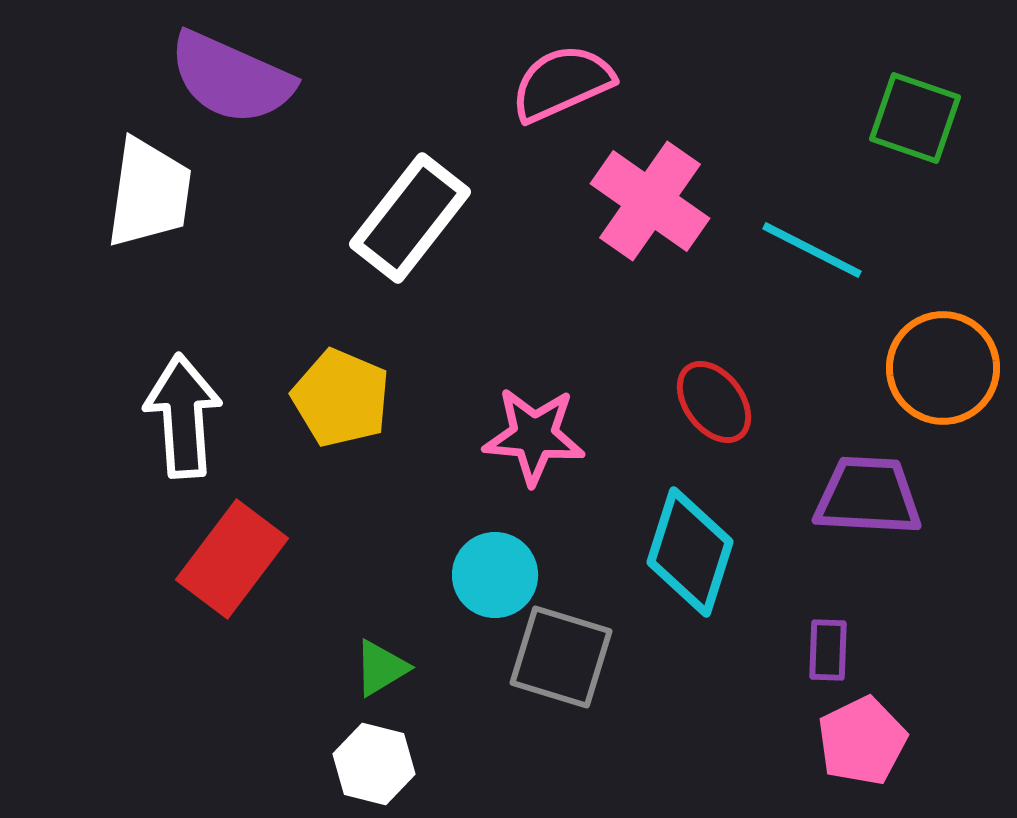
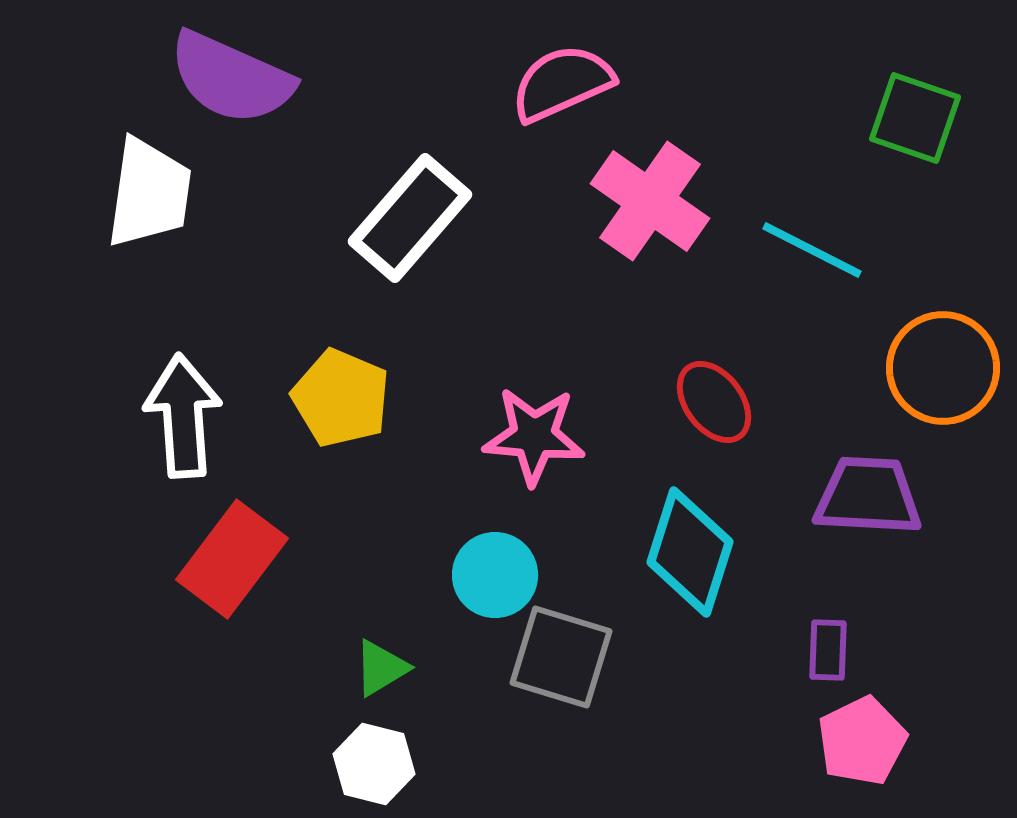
white rectangle: rotated 3 degrees clockwise
